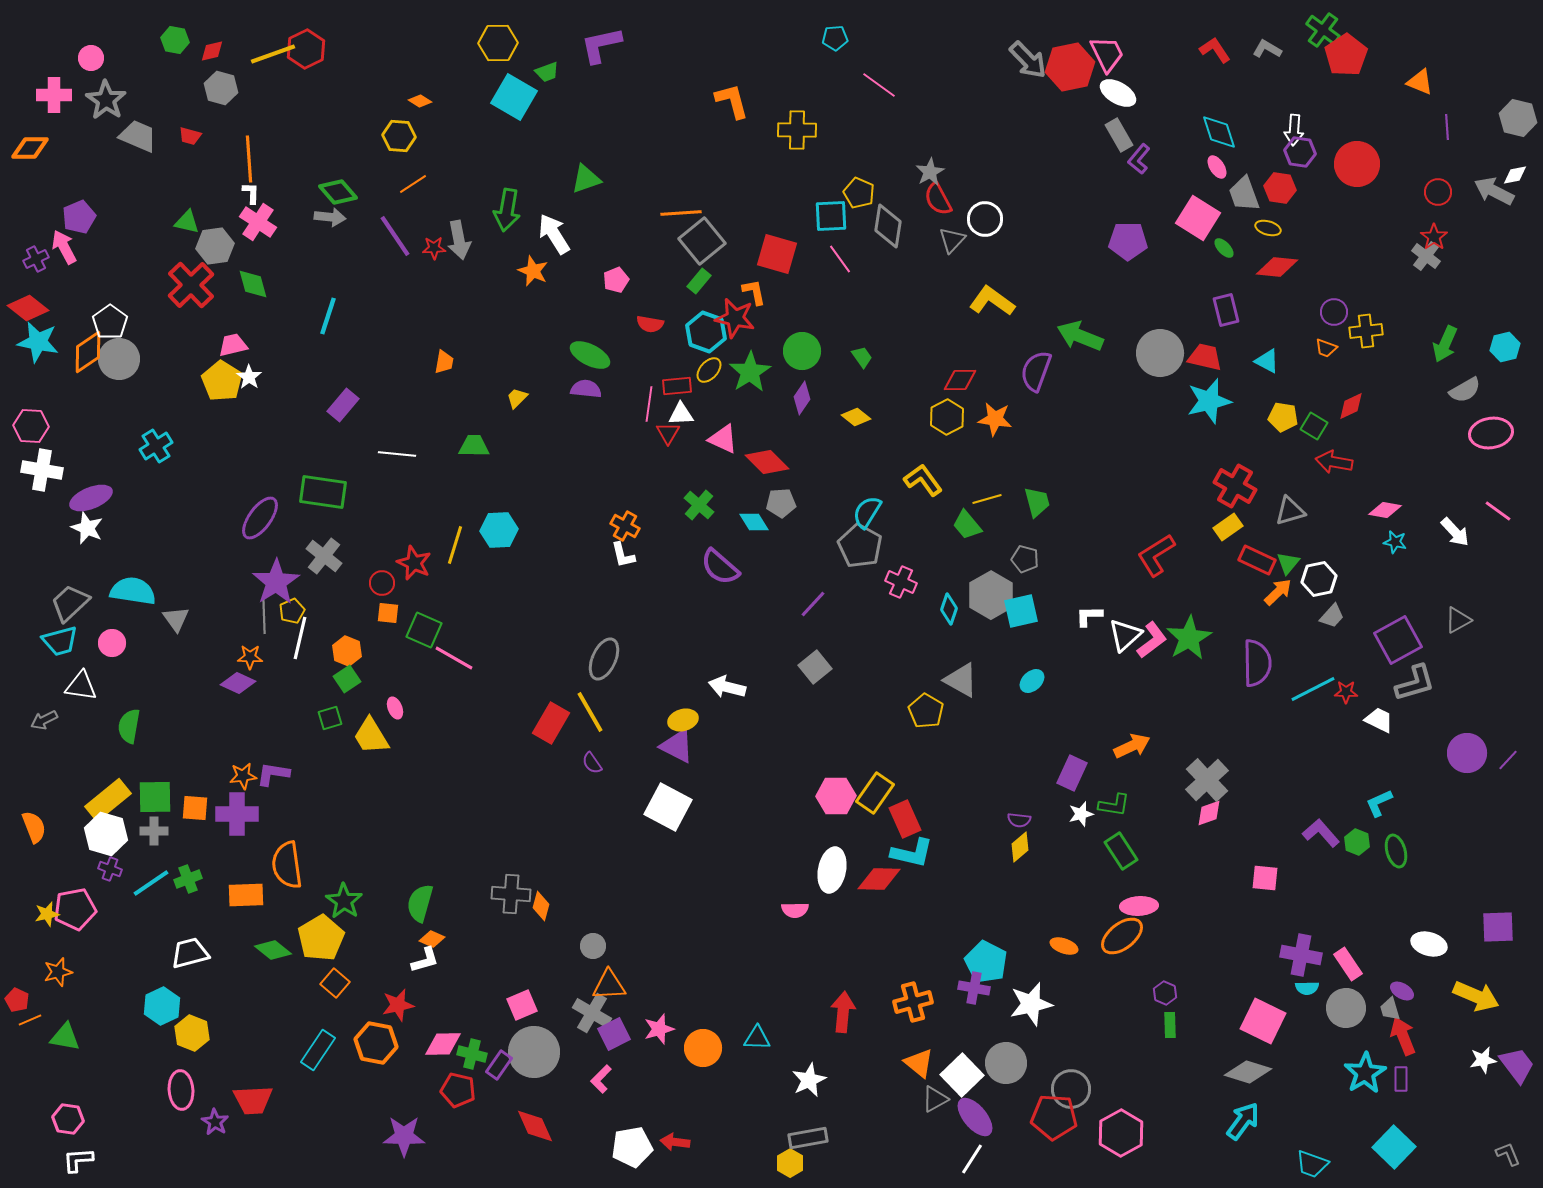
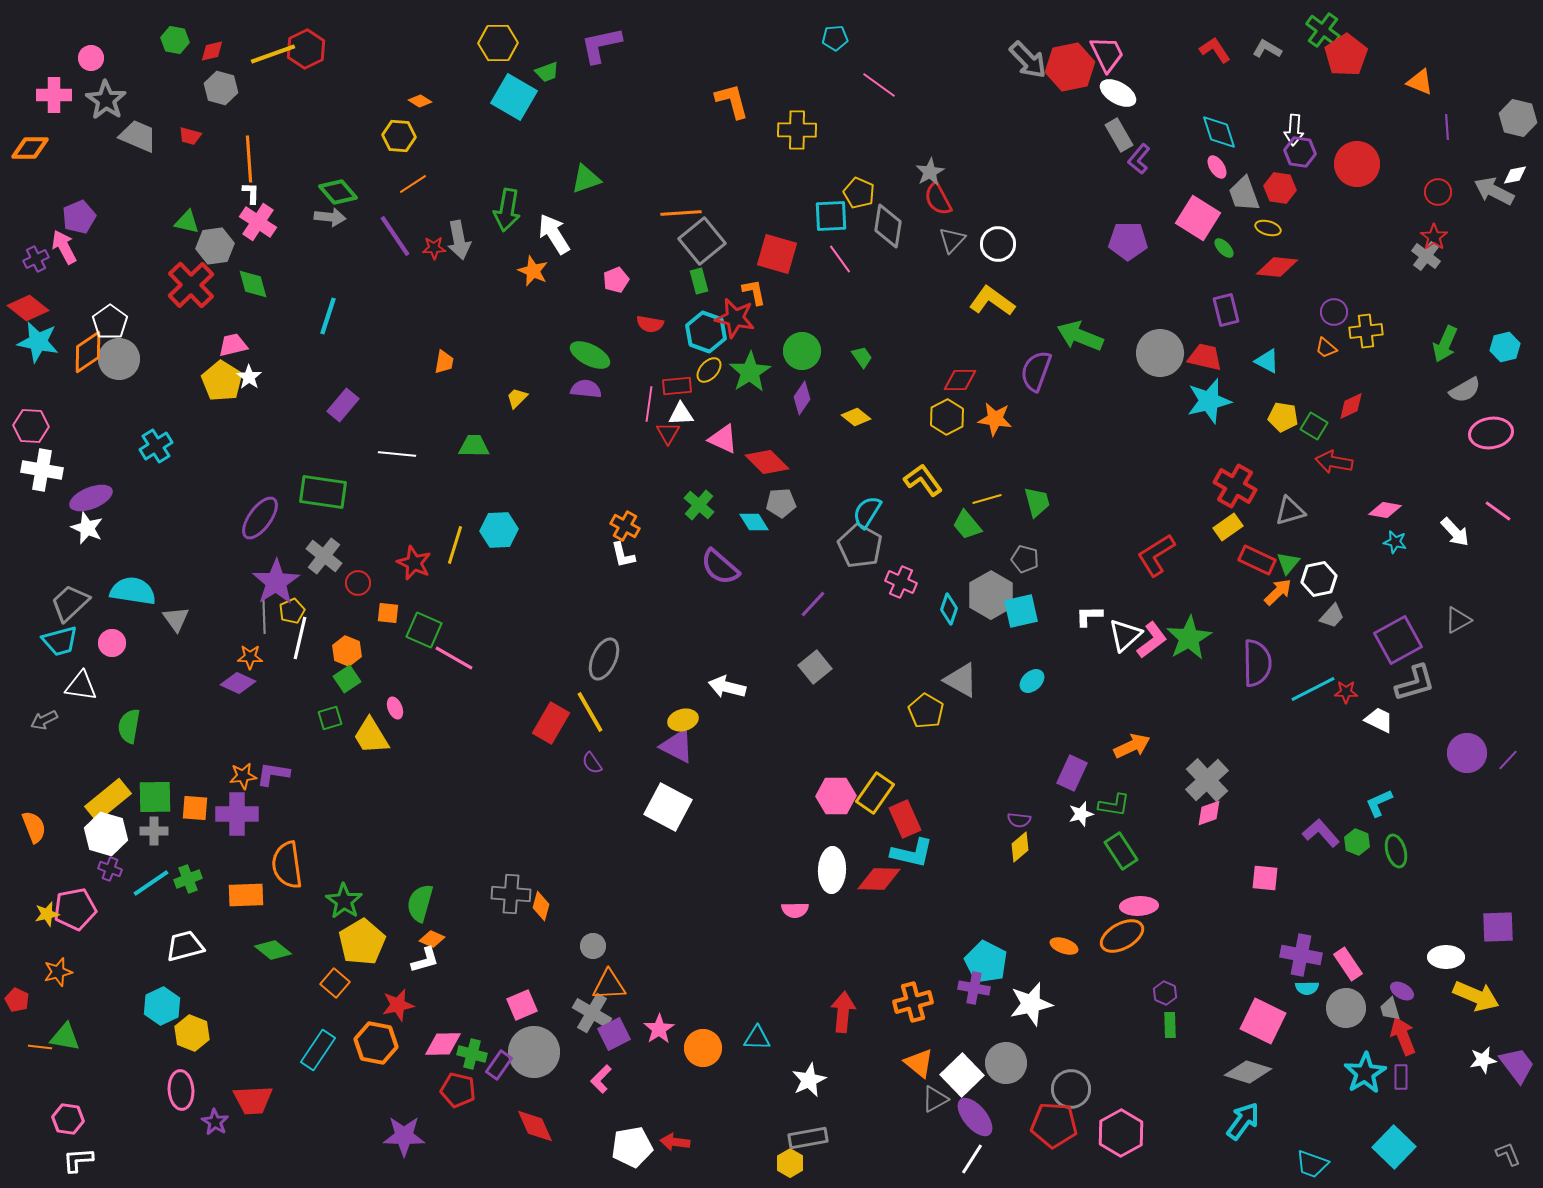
white circle at (985, 219): moved 13 px right, 25 px down
green rectangle at (699, 281): rotated 55 degrees counterclockwise
orange trapezoid at (1326, 348): rotated 20 degrees clockwise
red circle at (382, 583): moved 24 px left
white ellipse at (832, 870): rotated 9 degrees counterclockwise
orange ellipse at (1122, 936): rotated 9 degrees clockwise
yellow pentagon at (321, 938): moved 41 px right, 4 px down
white ellipse at (1429, 944): moved 17 px right, 13 px down; rotated 16 degrees counterclockwise
white trapezoid at (190, 953): moved 5 px left, 7 px up
orange line at (30, 1020): moved 10 px right, 27 px down; rotated 30 degrees clockwise
pink star at (659, 1029): rotated 16 degrees counterclockwise
purple rectangle at (1401, 1079): moved 2 px up
red pentagon at (1054, 1117): moved 8 px down
